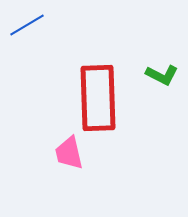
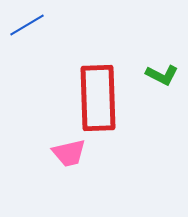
pink trapezoid: rotated 90 degrees counterclockwise
